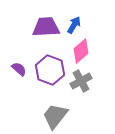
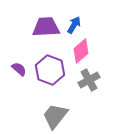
gray cross: moved 8 px right, 1 px up
